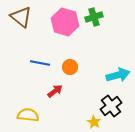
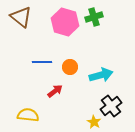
blue line: moved 2 px right, 1 px up; rotated 12 degrees counterclockwise
cyan arrow: moved 17 px left
